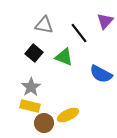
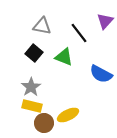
gray triangle: moved 2 px left, 1 px down
yellow rectangle: moved 2 px right
